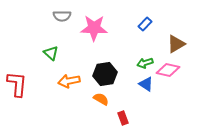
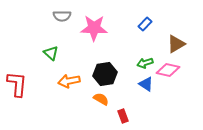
red rectangle: moved 2 px up
